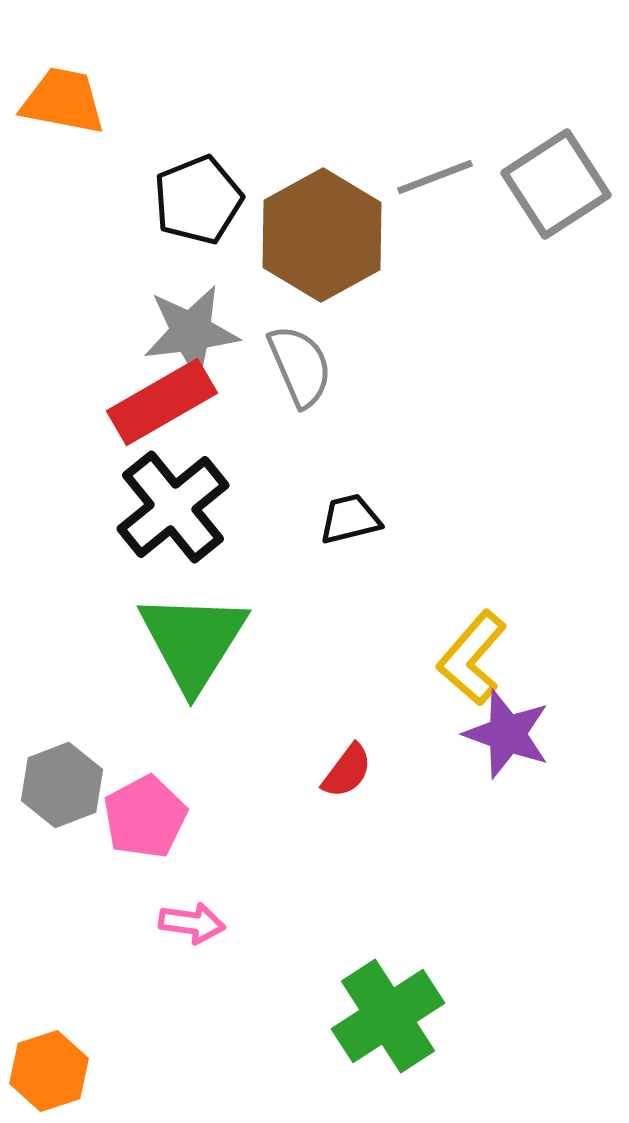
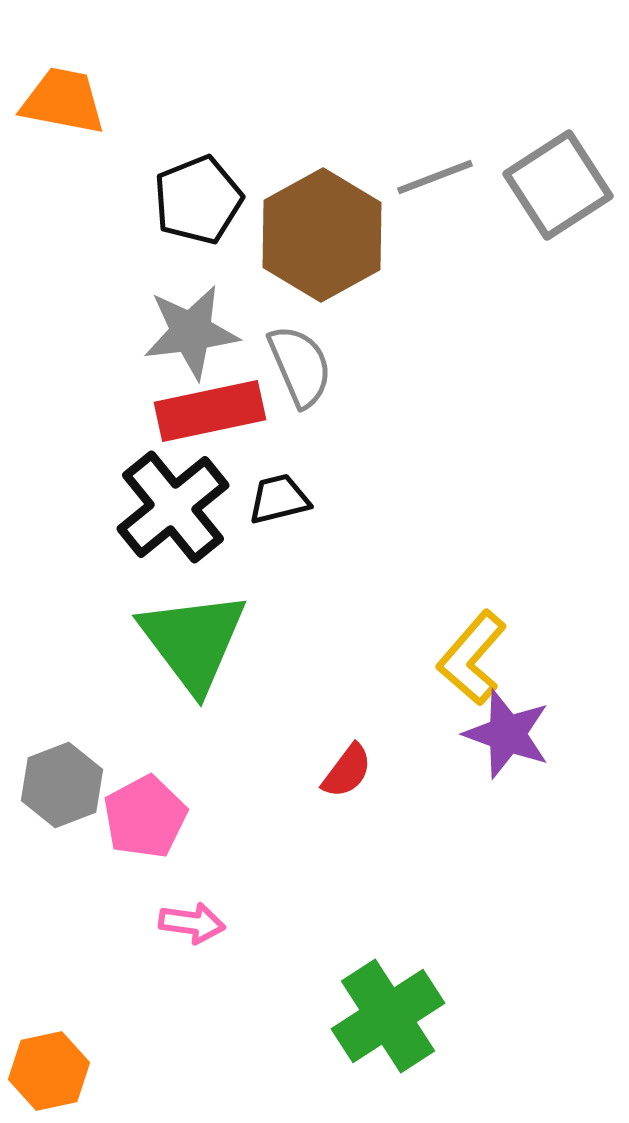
gray square: moved 2 px right, 1 px down
red rectangle: moved 48 px right, 9 px down; rotated 18 degrees clockwise
black trapezoid: moved 71 px left, 20 px up
green triangle: rotated 9 degrees counterclockwise
orange hexagon: rotated 6 degrees clockwise
